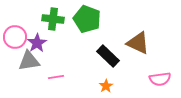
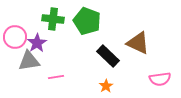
green pentagon: moved 2 px down
